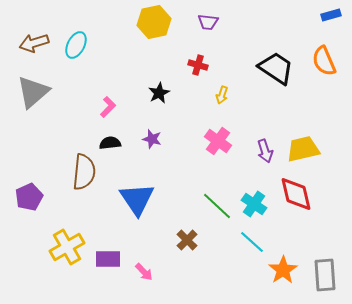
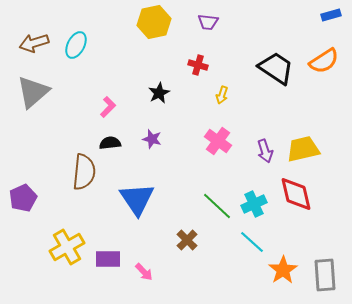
orange semicircle: rotated 100 degrees counterclockwise
purple pentagon: moved 6 px left, 1 px down
cyan cross: rotated 30 degrees clockwise
